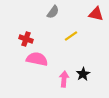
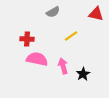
gray semicircle: rotated 24 degrees clockwise
red cross: moved 1 px right; rotated 16 degrees counterclockwise
pink arrow: moved 1 px left, 13 px up; rotated 21 degrees counterclockwise
